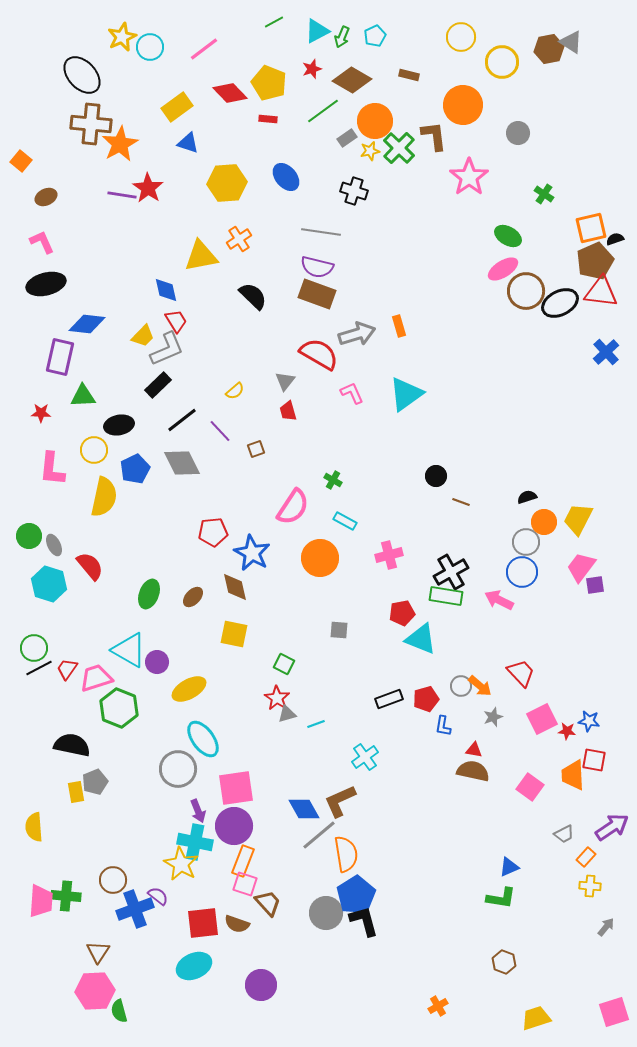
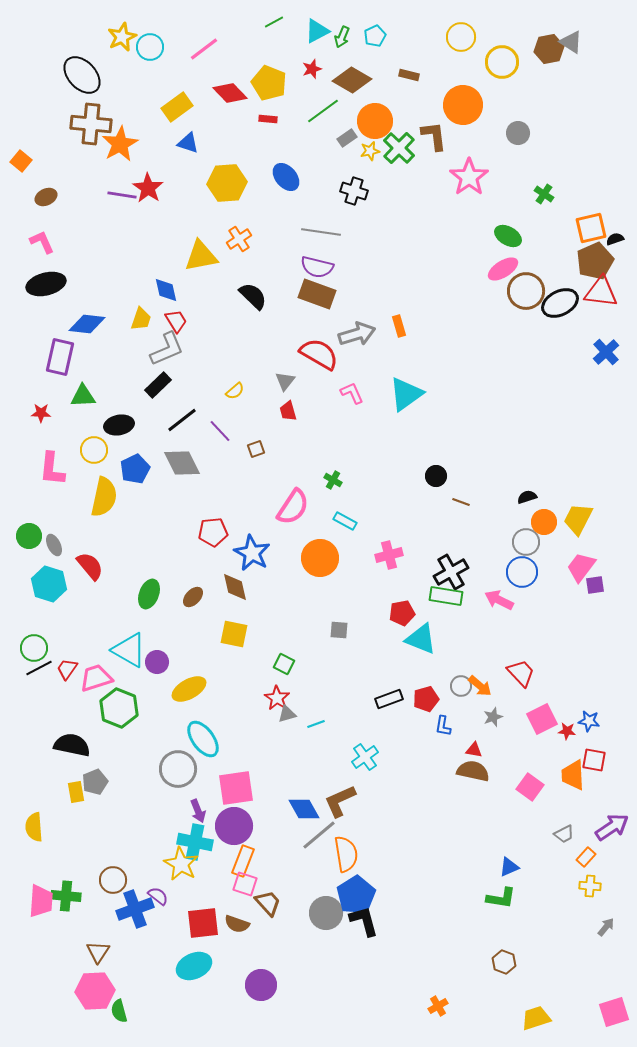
yellow trapezoid at (143, 336): moved 2 px left, 17 px up; rotated 25 degrees counterclockwise
